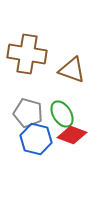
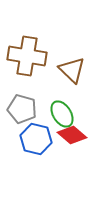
brown cross: moved 2 px down
brown triangle: rotated 24 degrees clockwise
gray pentagon: moved 6 px left, 4 px up
red diamond: rotated 20 degrees clockwise
